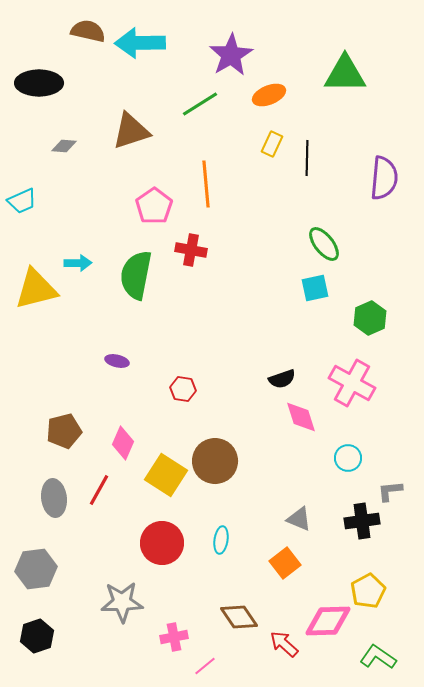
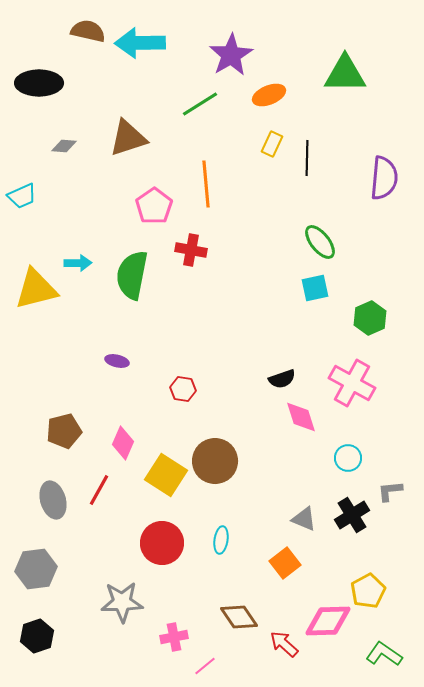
brown triangle at (131, 131): moved 3 px left, 7 px down
cyan trapezoid at (22, 201): moved 5 px up
green ellipse at (324, 244): moved 4 px left, 2 px up
green semicircle at (136, 275): moved 4 px left
gray ellipse at (54, 498): moved 1 px left, 2 px down; rotated 9 degrees counterclockwise
gray triangle at (299, 519): moved 5 px right
black cross at (362, 521): moved 10 px left, 6 px up; rotated 24 degrees counterclockwise
green L-shape at (378, 657): moved 6 px right, 3 px up
